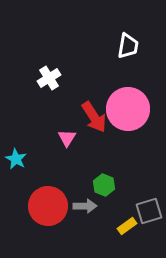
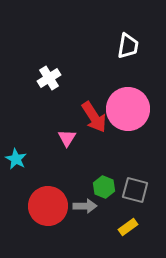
green hexagon: moved 2 px down
gray square: moved 14 px left, 21 px up; rotated 32 degrees clockwise
yellow rectangle: moved 1 px right, 1 px down
